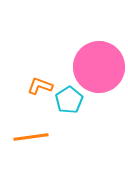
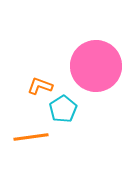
pink circle: moved 3 px left, 1 px up
cyan pentagon: moved 6 px left, 9 px down
